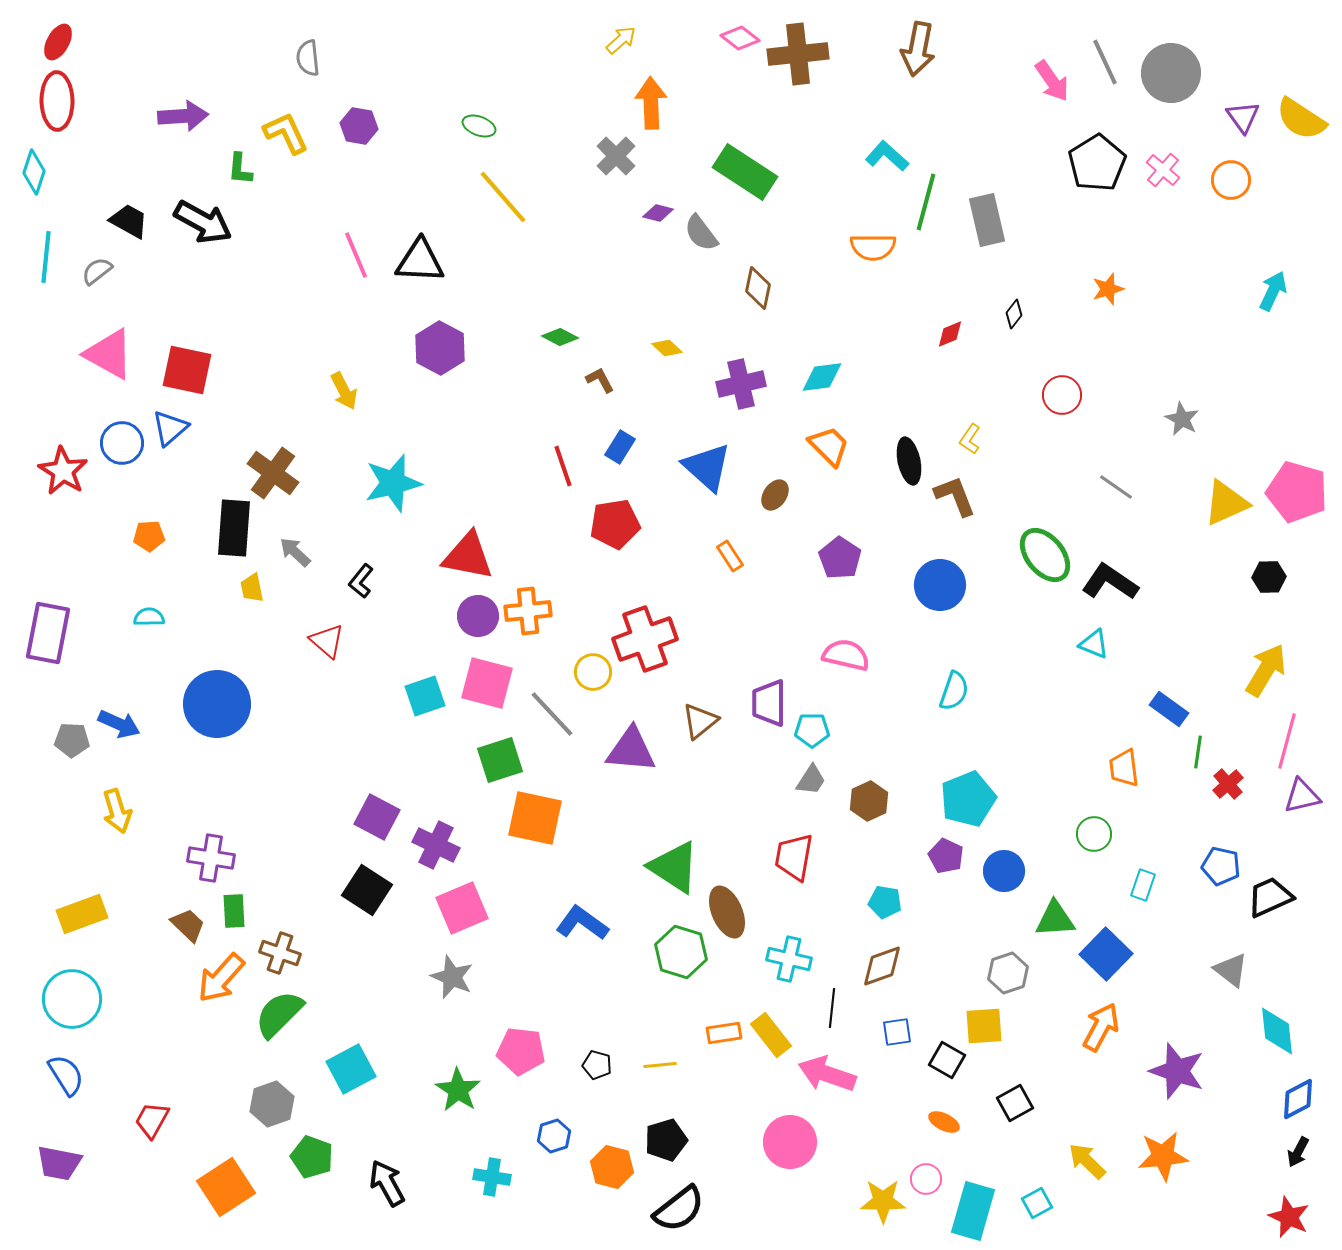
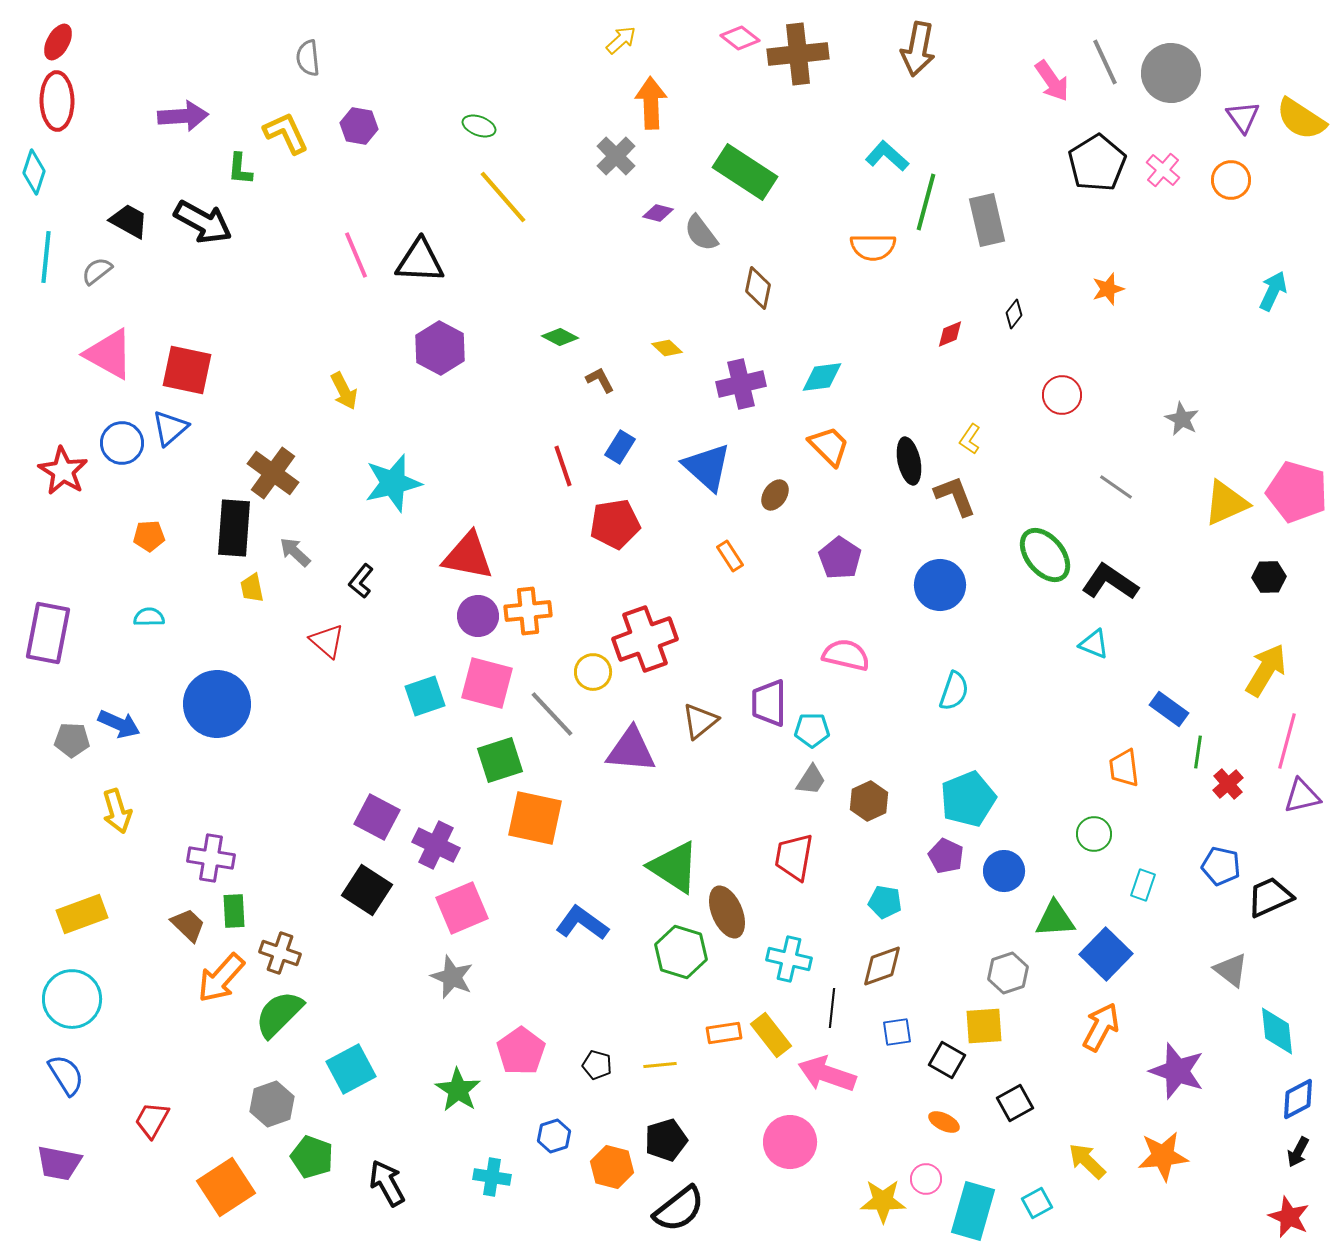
pink pentagon at (521, 1051): rotated 30 degrees clockwise
